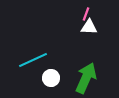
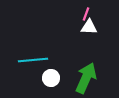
cyan line: rotated 20 degrees clockwise
